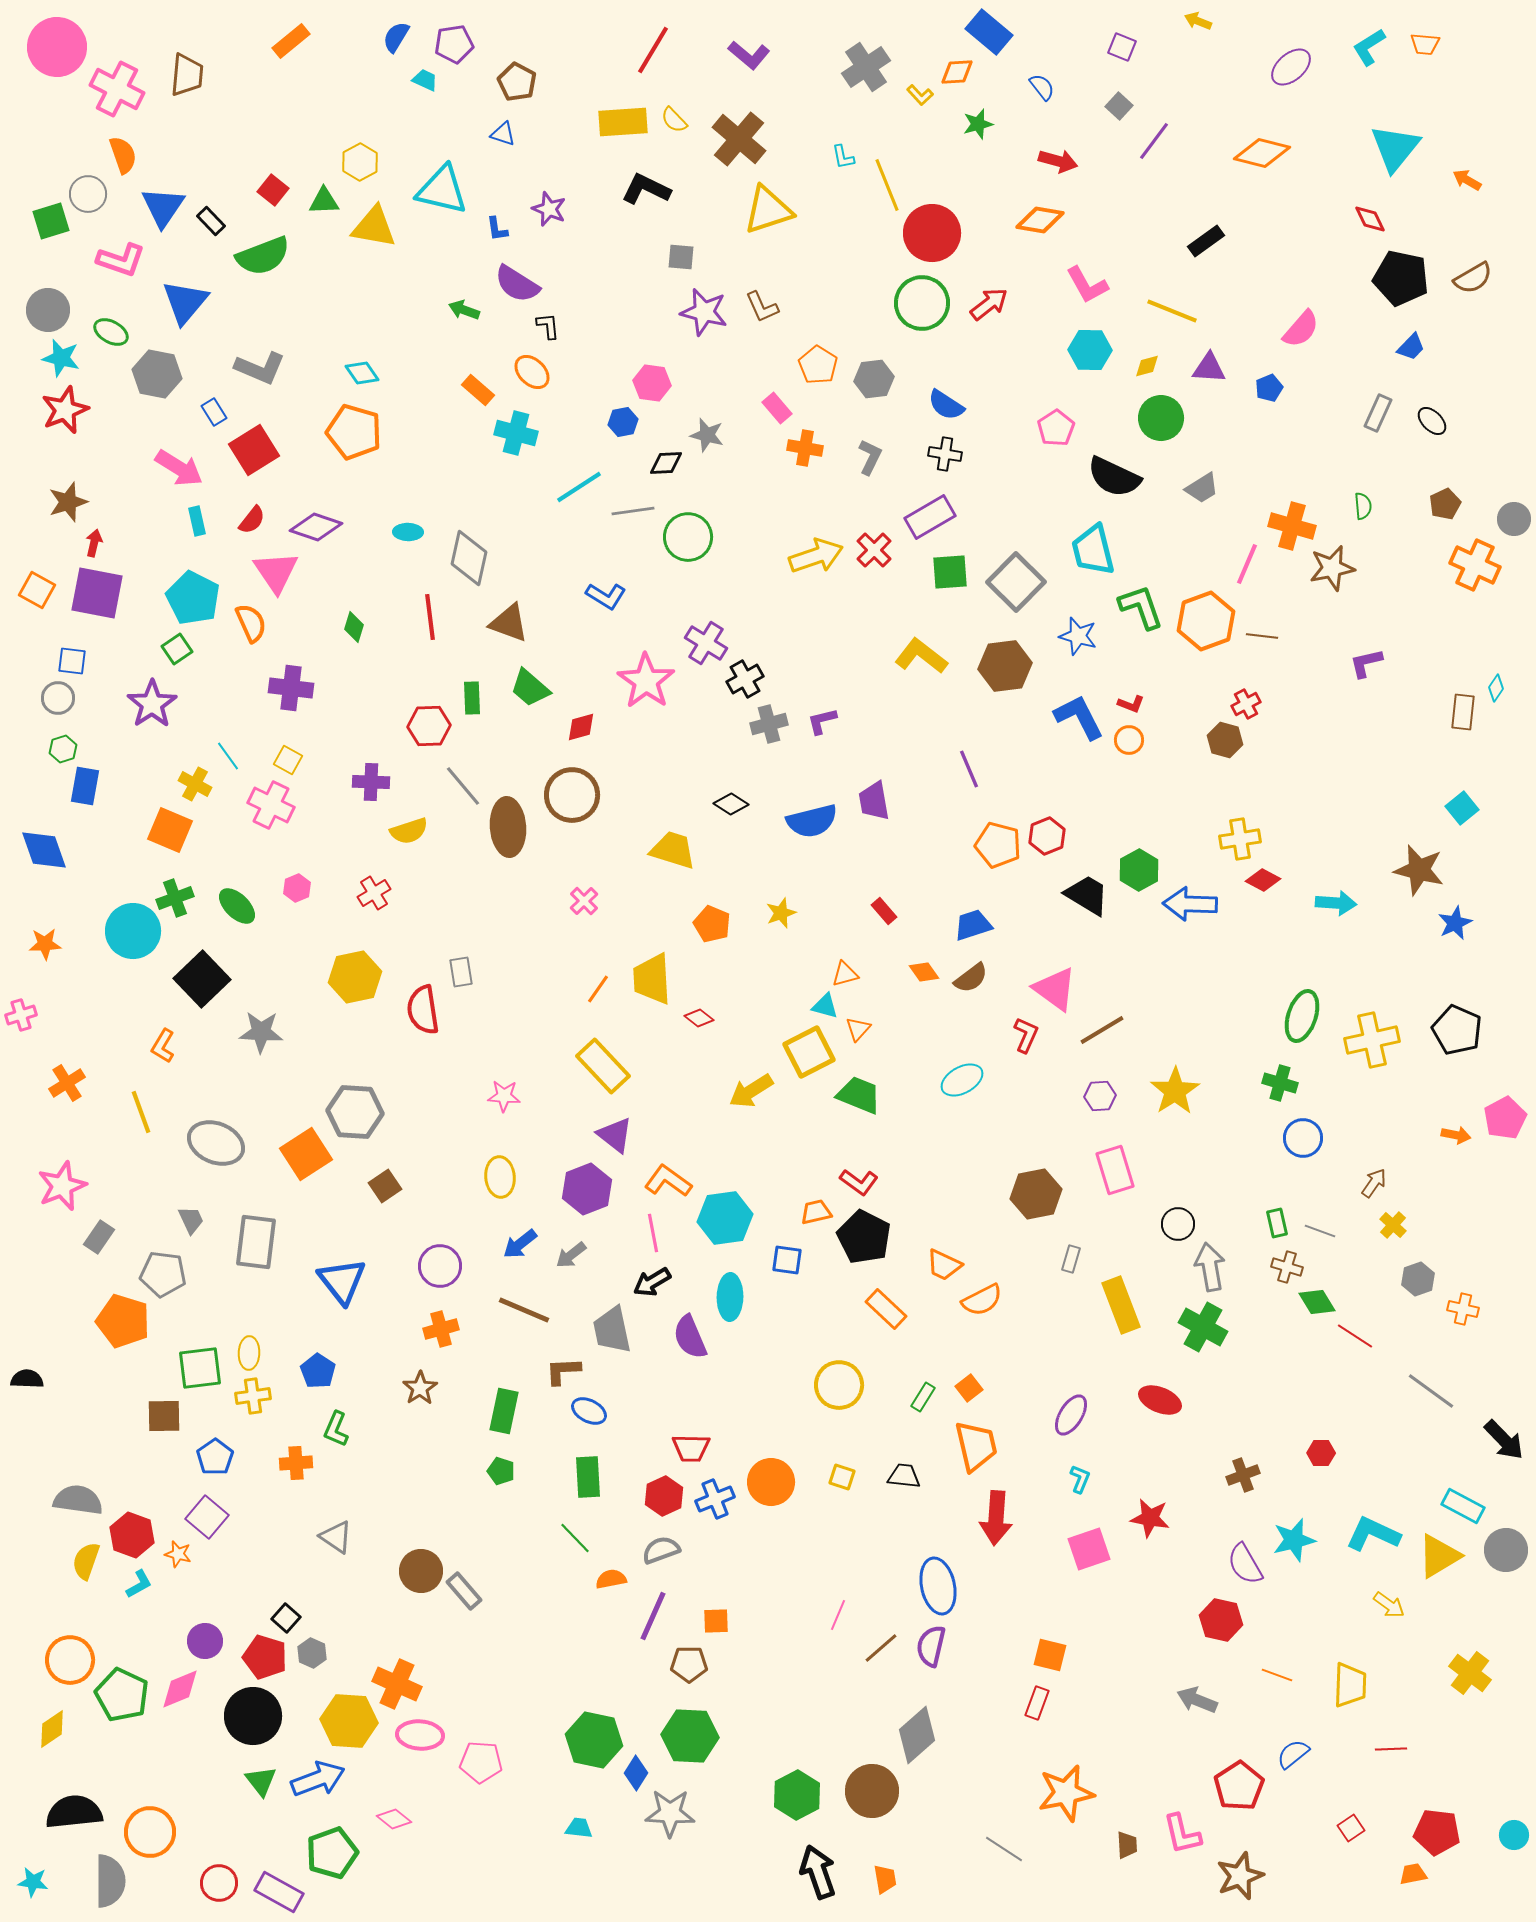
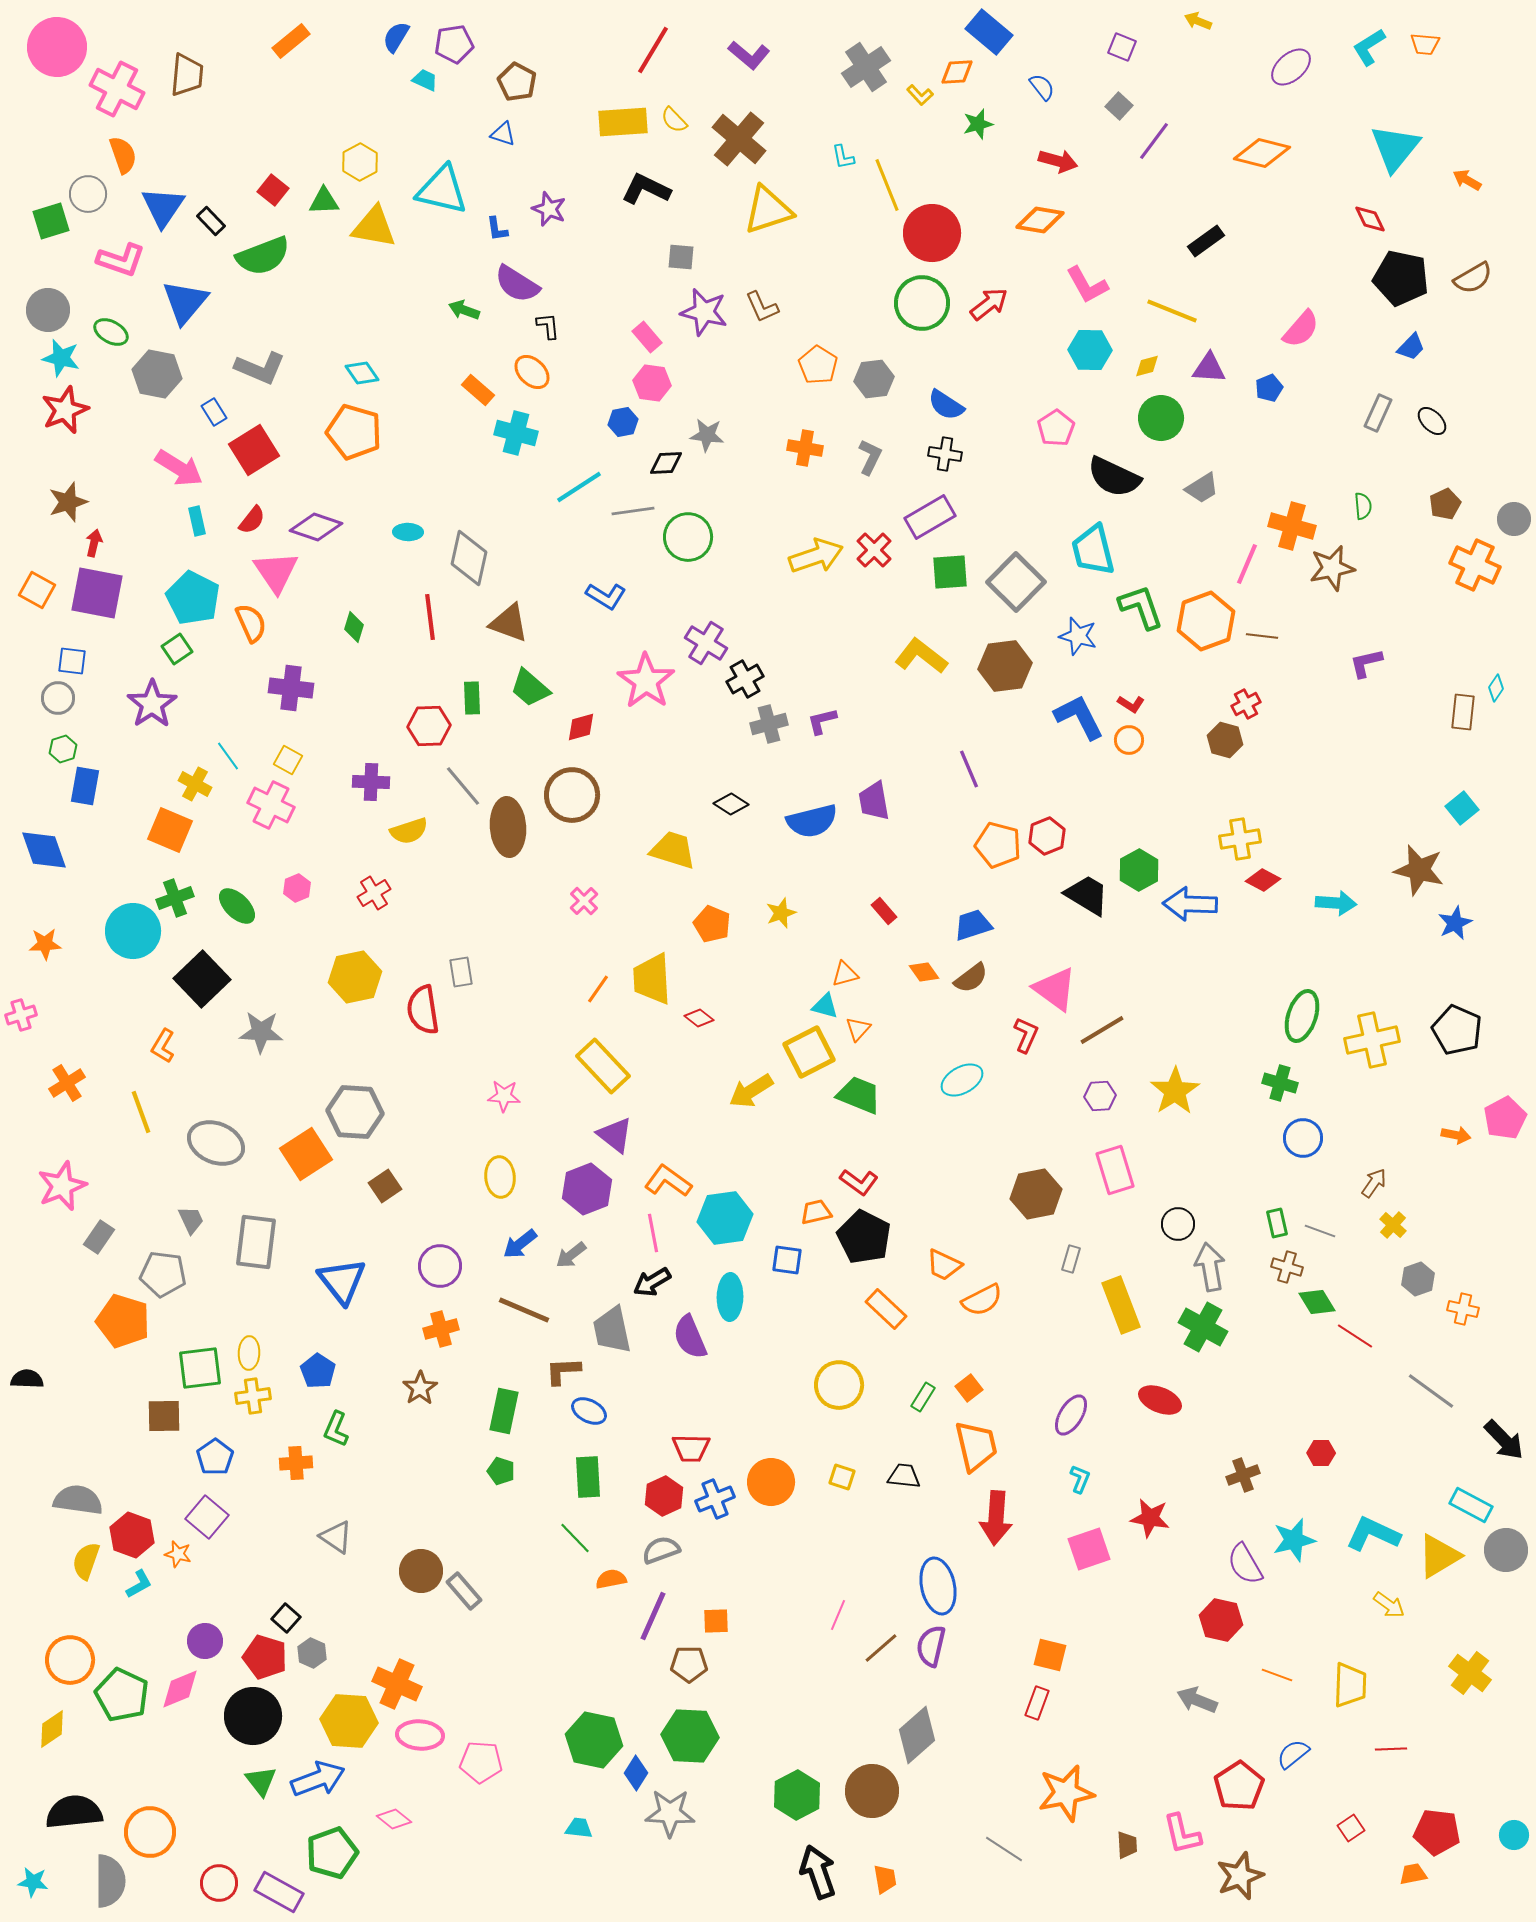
pink rectangle at (777, 408): moved 130 px left, 71 px up
gray star at (707, 435): rotated 8 degrees counterclockwise
red L-shape at (1131, 704): rotated 12 degrees clockwise
cyan rectangle at (1463, 1506): moved 8 px right, 1 px up
